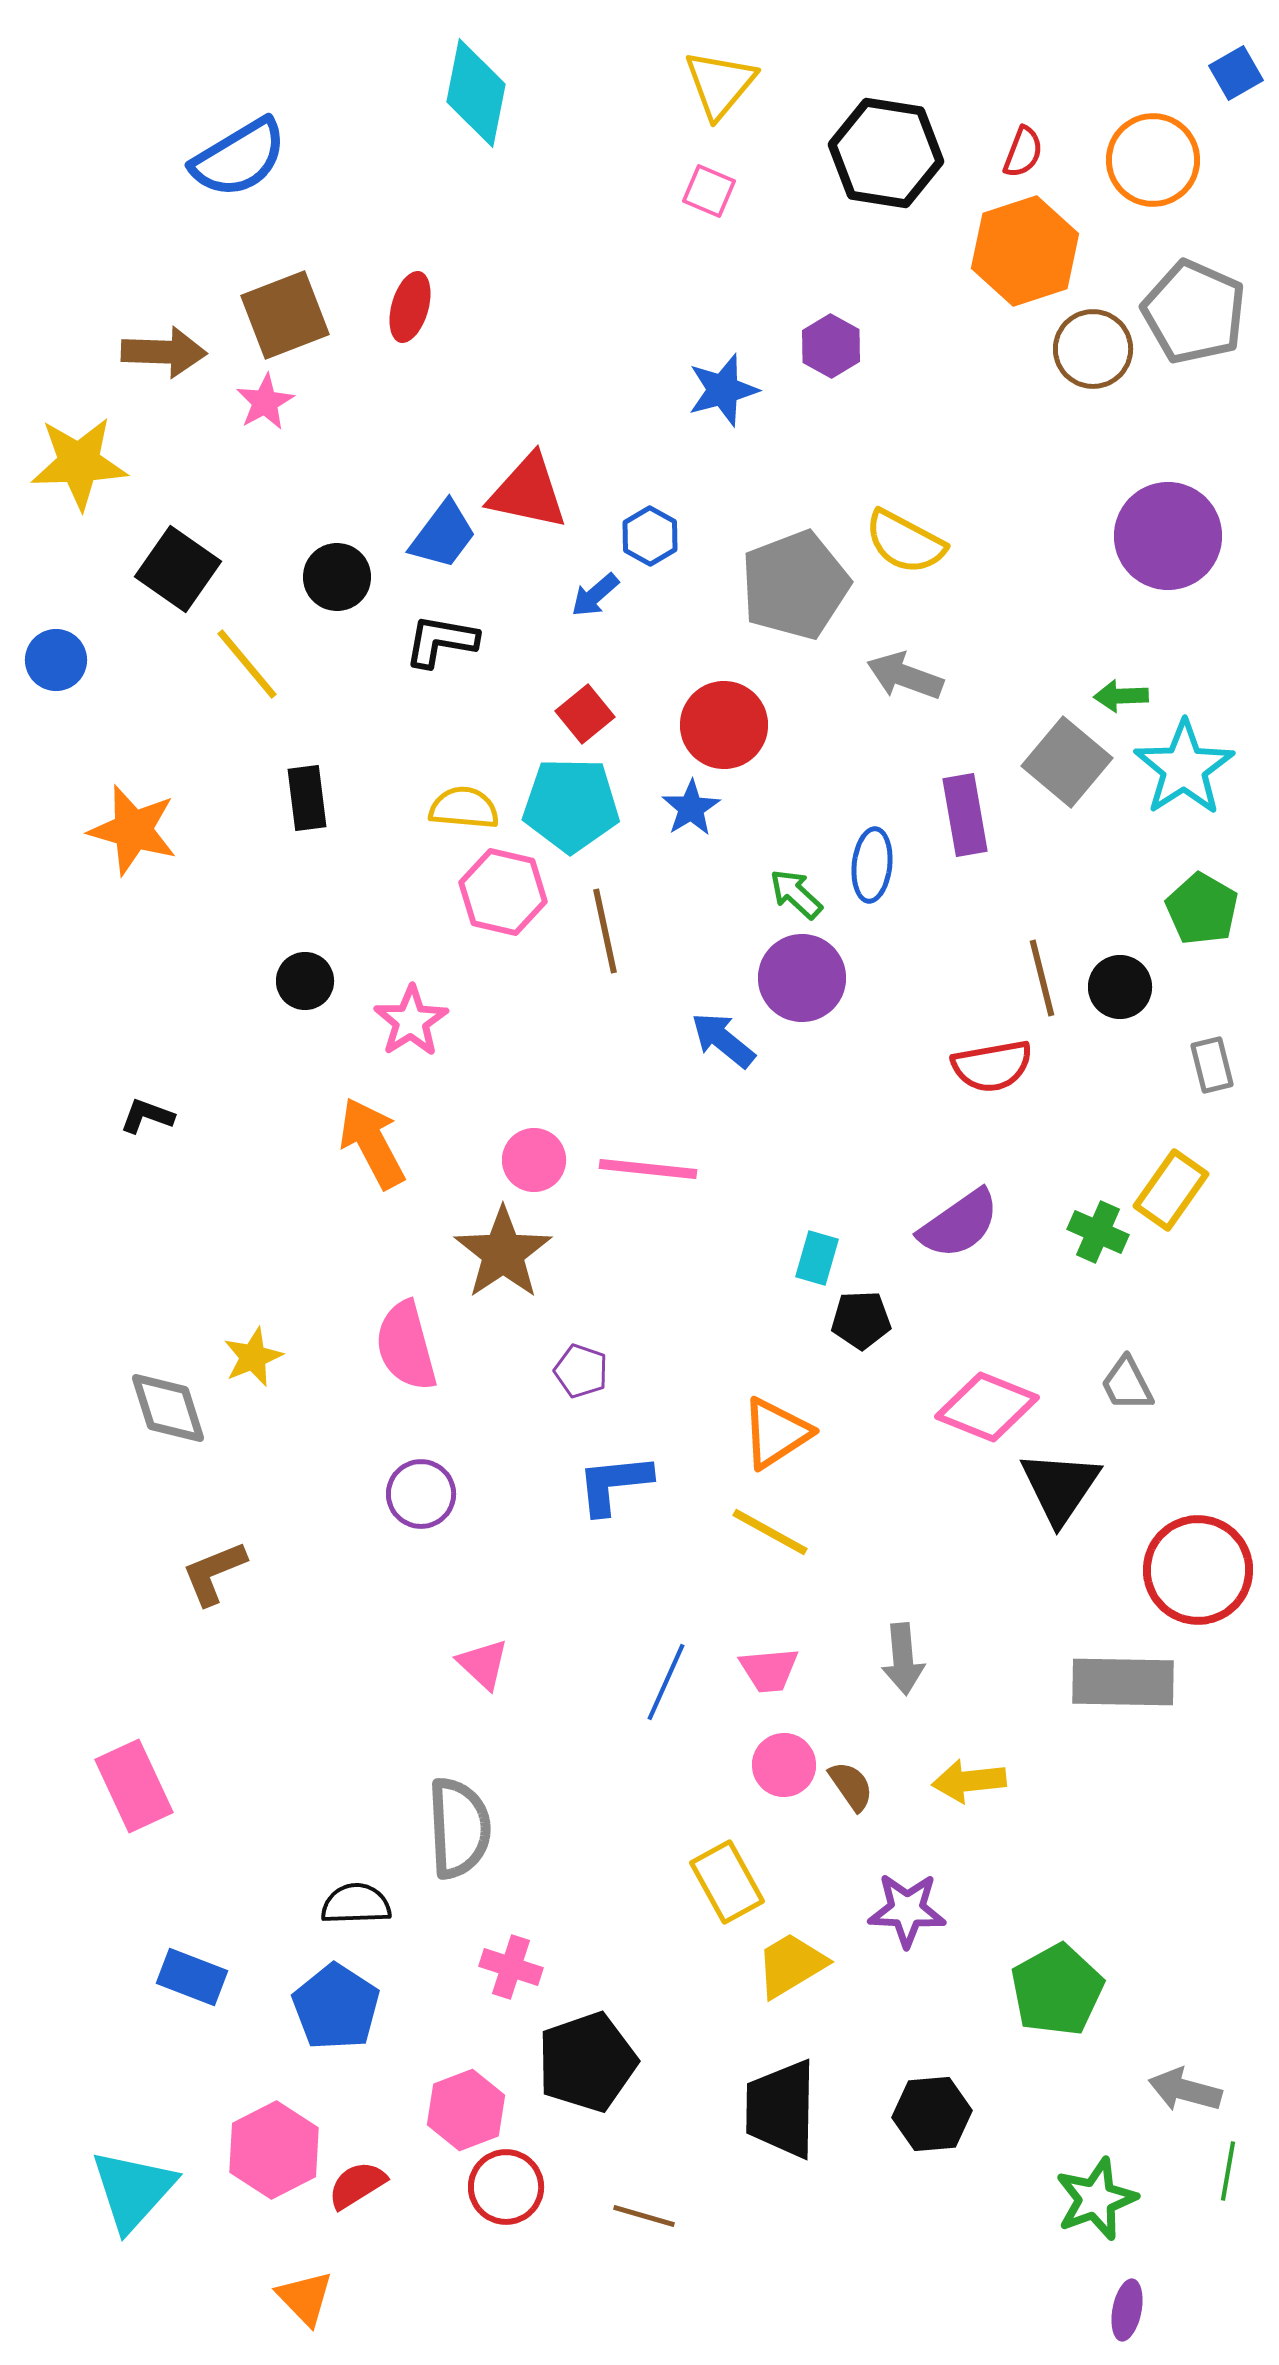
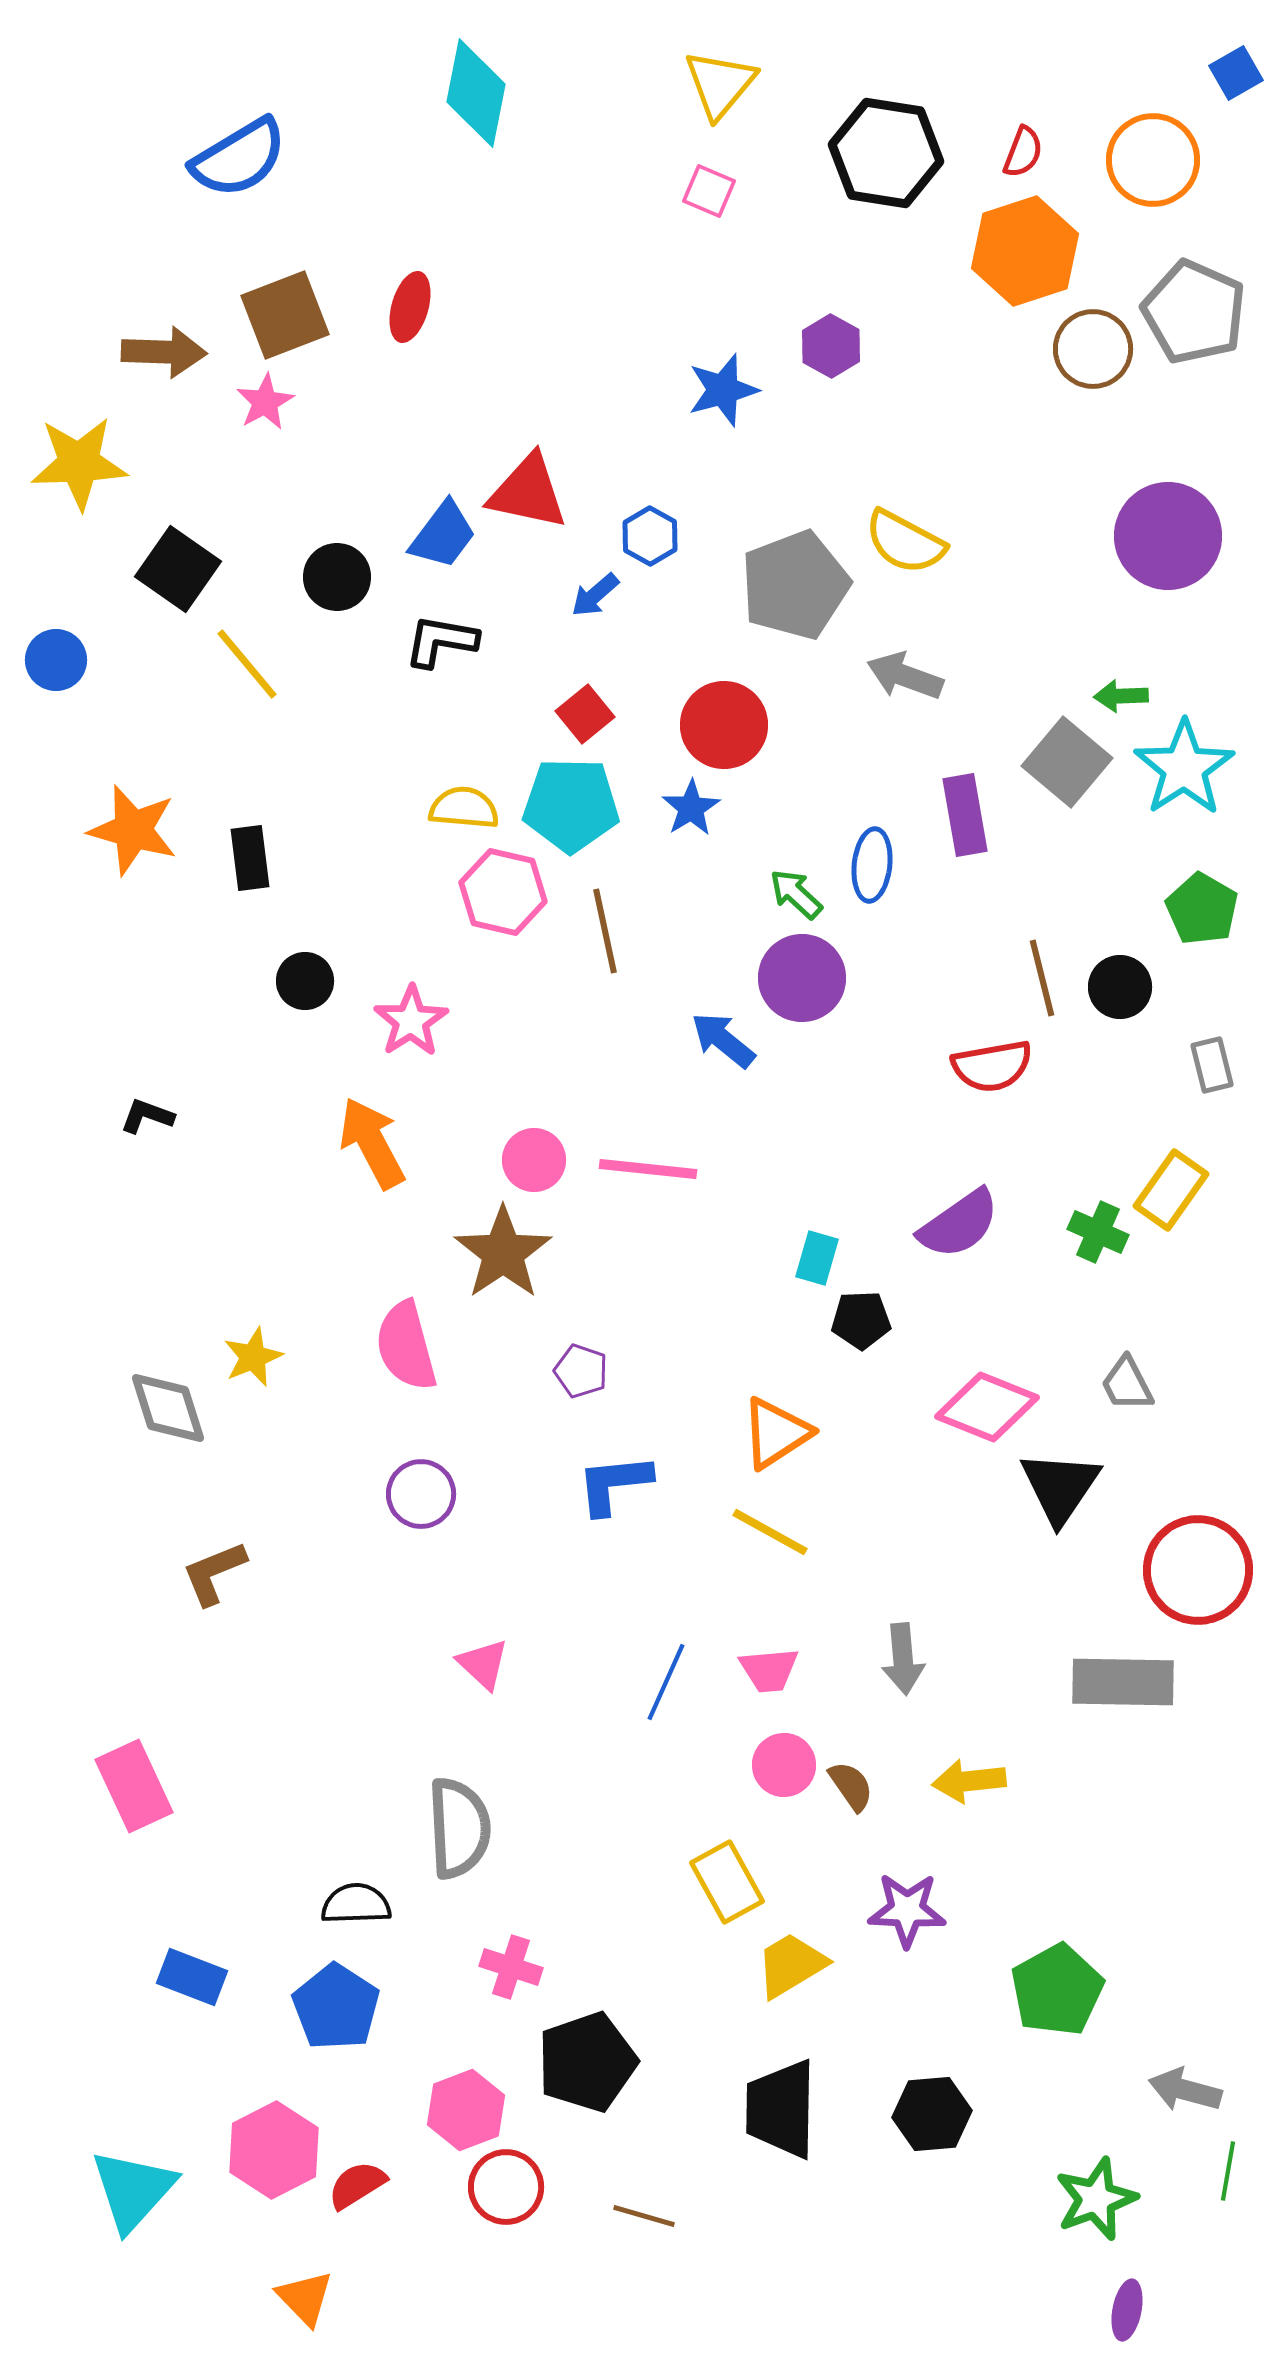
black rectangle at (307, 798): moved 57 px left, 60 px down
